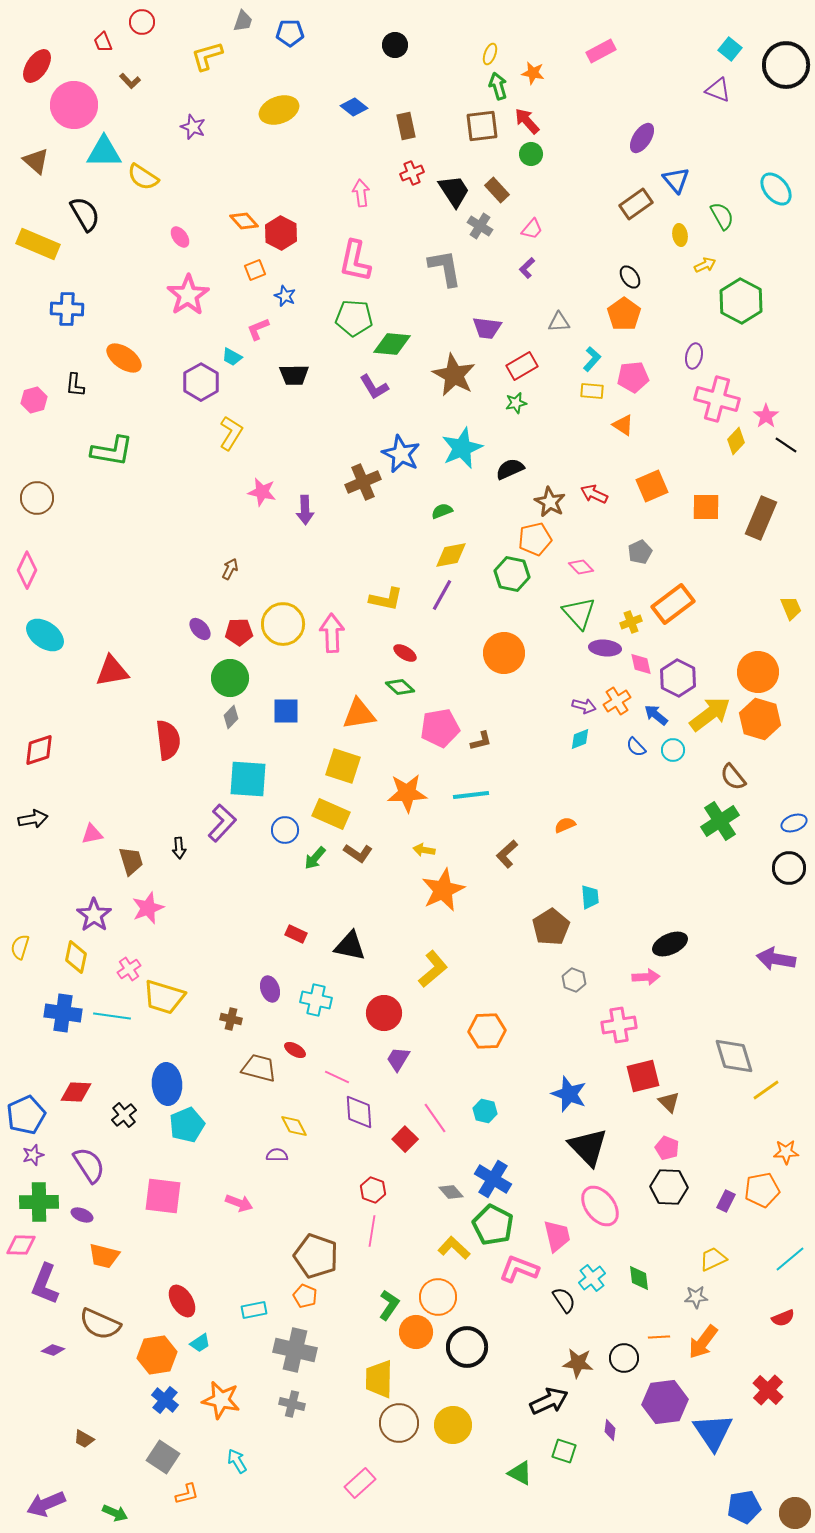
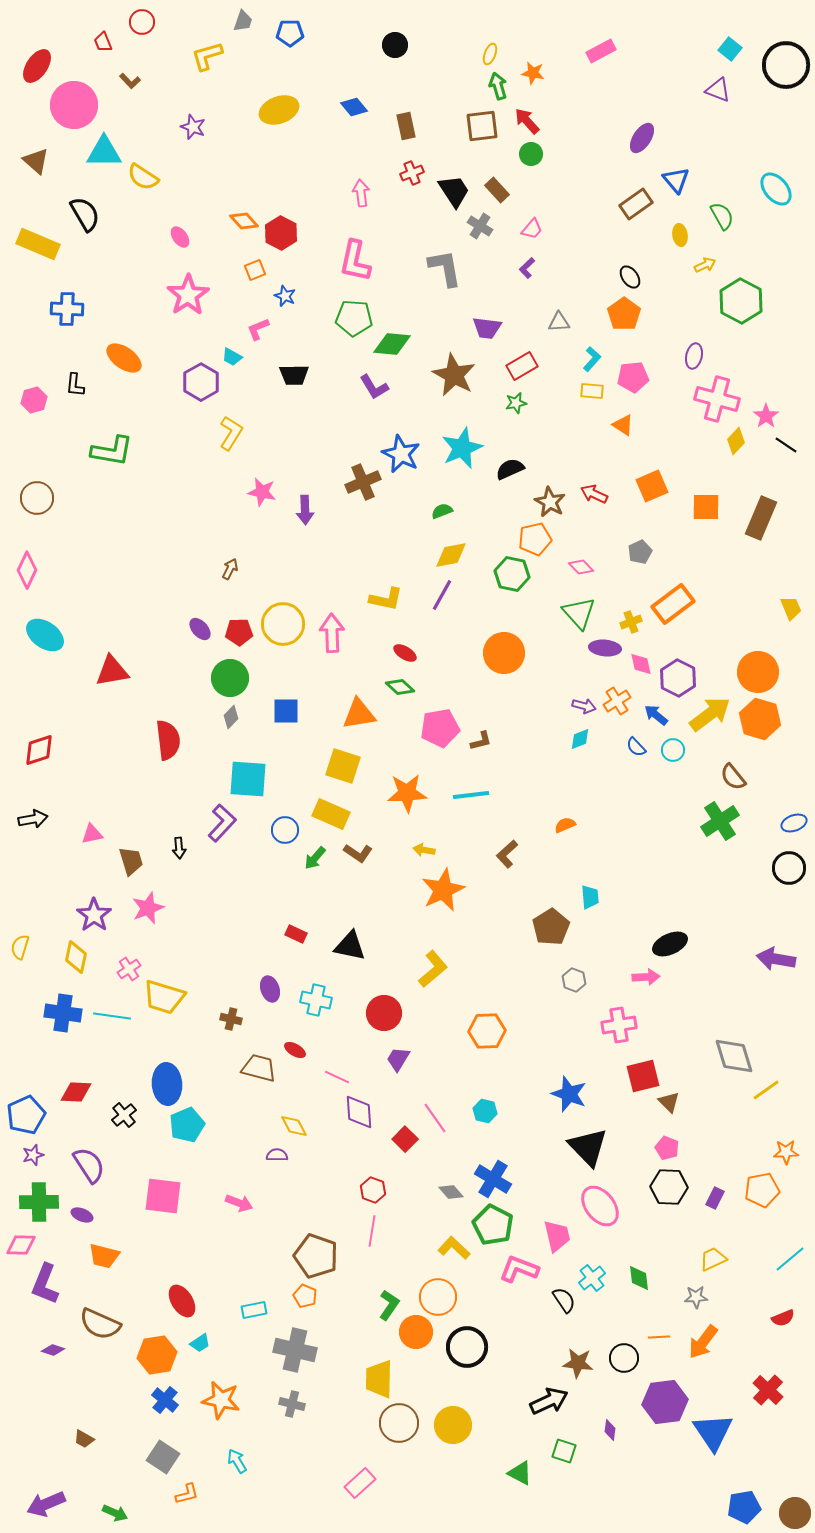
blue diamond at (354, 107): rotated 12 degrees clockwise
purple rectangle at (726, 1201): moved 11 px left, 3 px up
